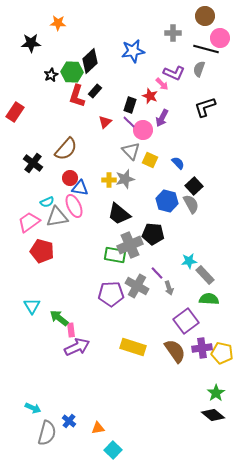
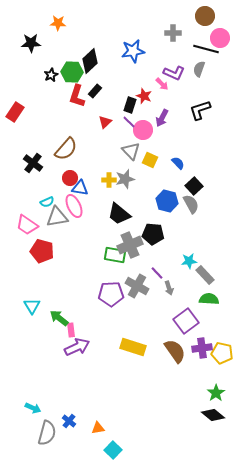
red star at (150, 96): moved 6 px left
black L-shape at (205, 107): moved 5 px left, 3 px down
pink trapezoid at (29, 222): moved 2 px left, 3 px down; rotated 110 degrees counterclockwise
